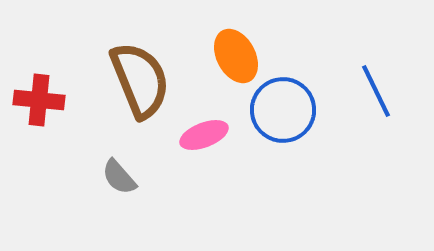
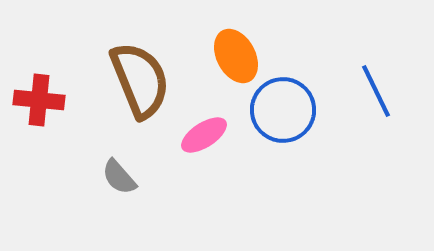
pink ellipse: rotated 12 degrees counterclockwise
